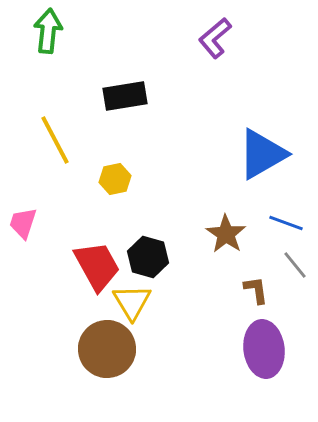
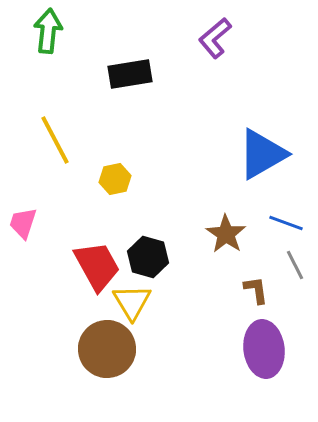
black rectangle: moved 5 px right, 22 px up
gray line: rotated 12 degrees clockwise
